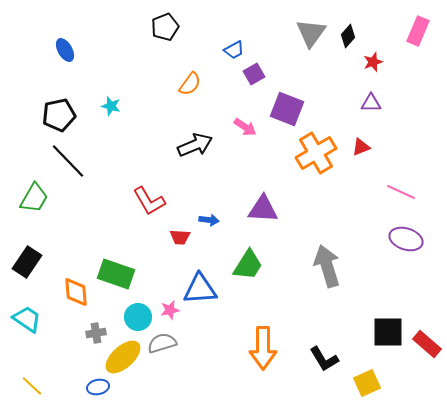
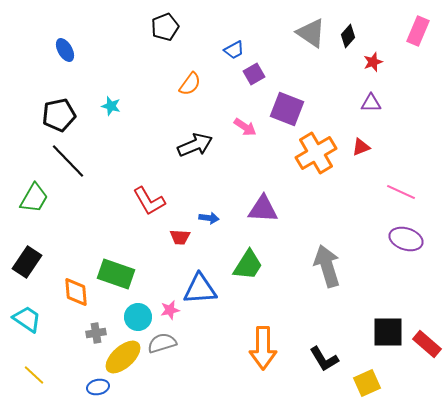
gray triangle at (311, 33): rotated 32 degrees counterclockwise
blue arrow at (209, 220): moved 2 px up
yellow line at (32, 386): moved 2 px right, 11 px up
